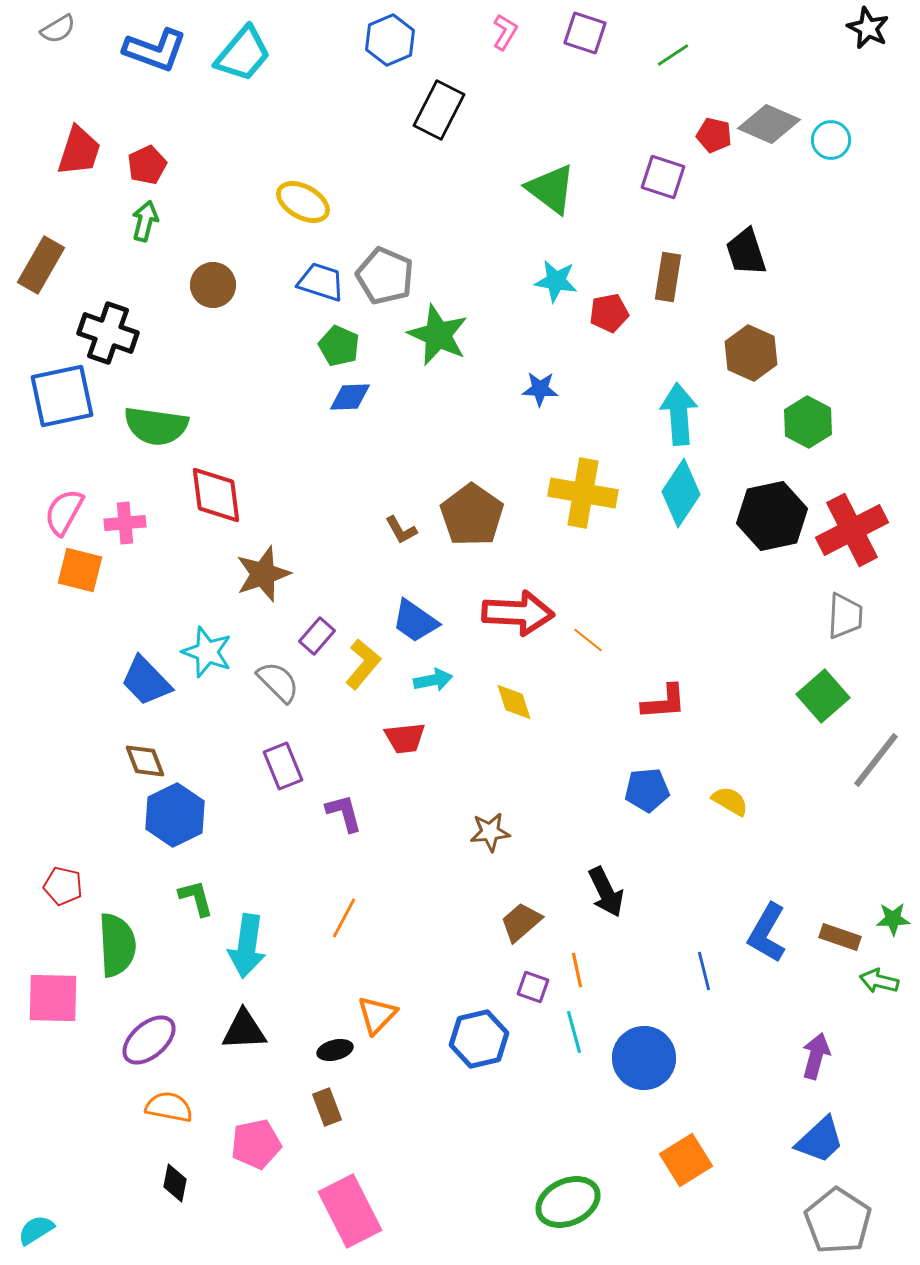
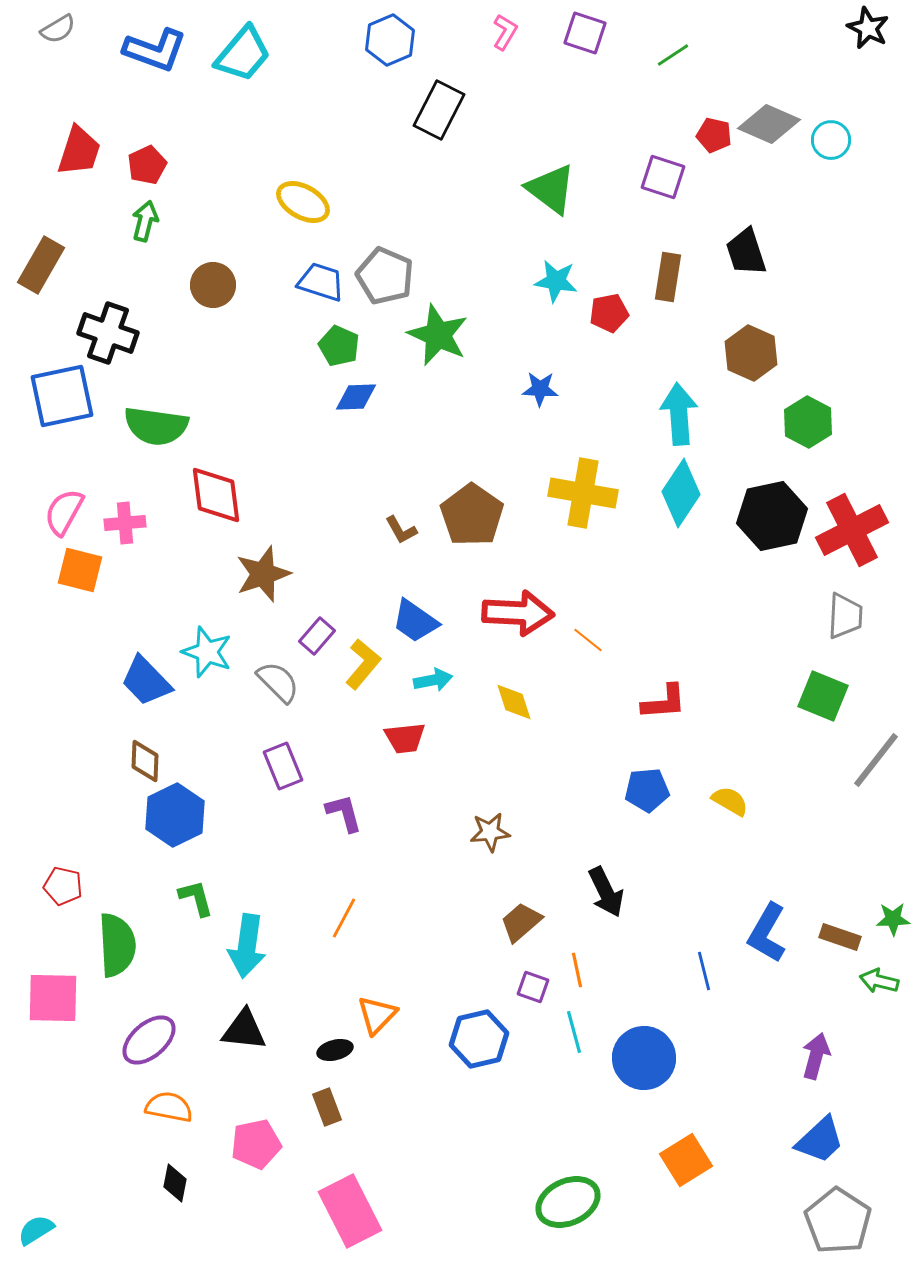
blue diamond at (350, 397): moved 6 px right
green square at (823, 696): rotated 27 degrees counterclockwise
brown diamond at (145, 761): rotated 24 degrees clockwise
black triangle at (244, 1030): rotated 9 degrees clockwise
